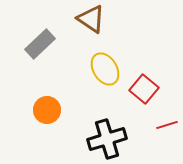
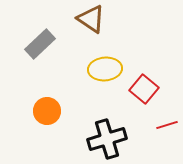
yellow ellipse: rotated 64 degrees counterclockwise
orange circle: moved 1 px down
